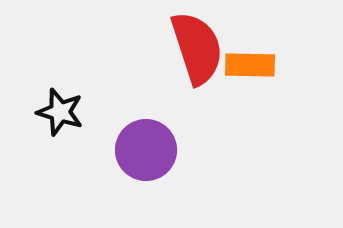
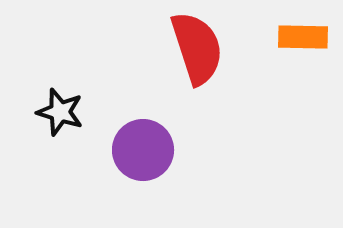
orange rectangle: moved 53 px right, 28 px up
purple circle: moved 3 px left
